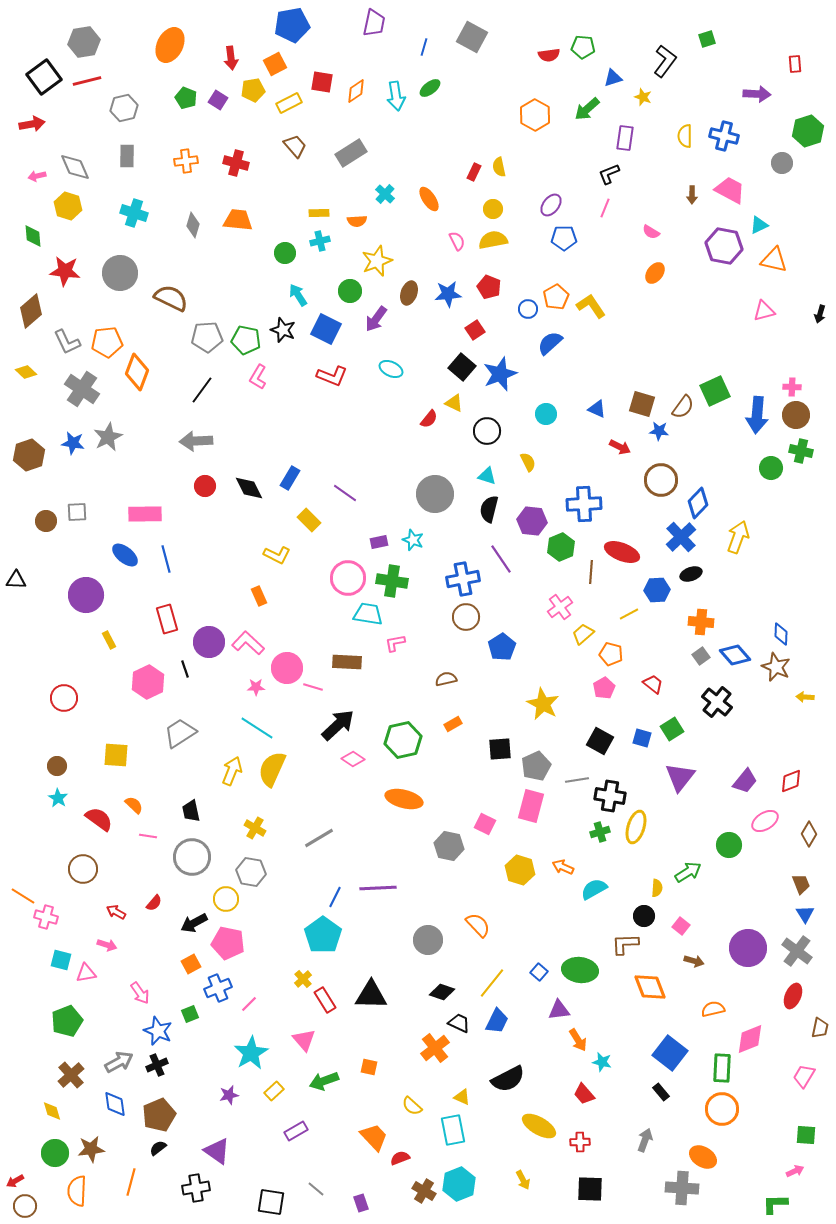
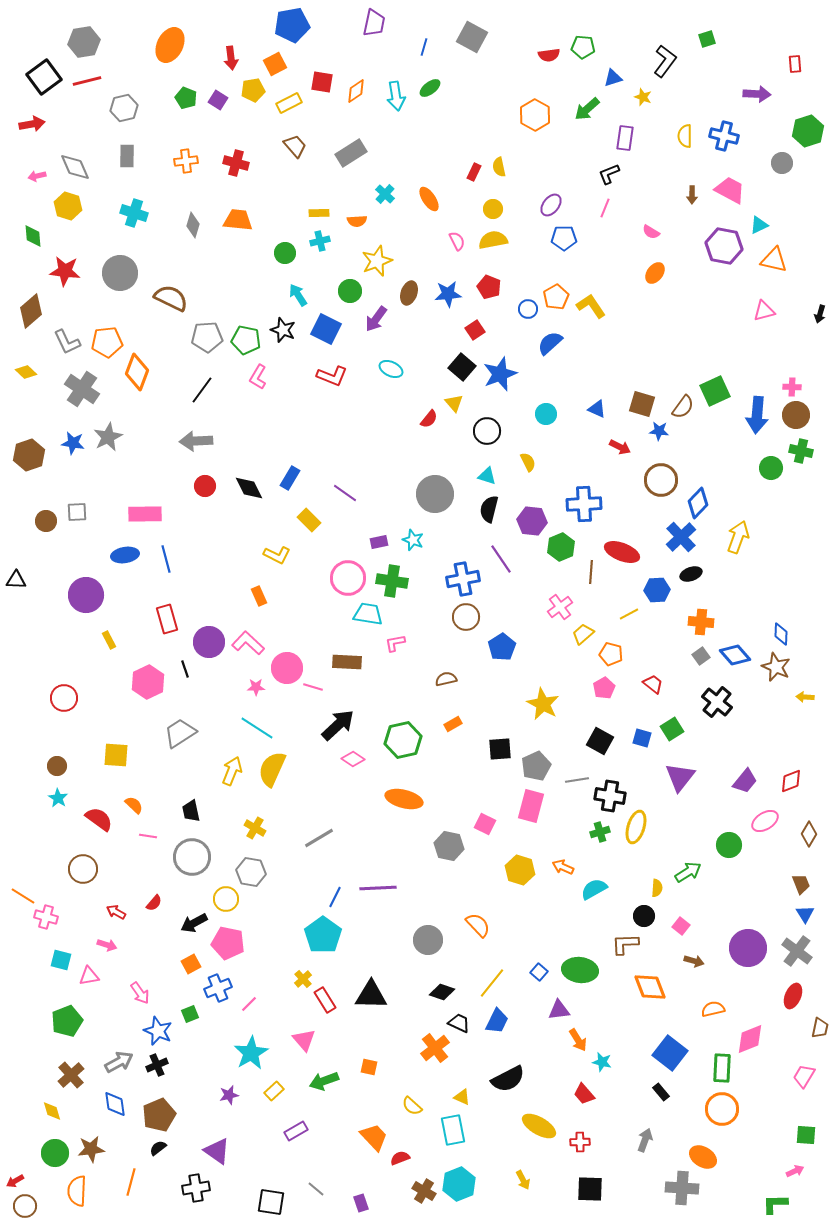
yellow triangle at (454, 403): rotated 24 degrees clockwise
blue ellipse at (125, 555): rotated 48 degrees counterclockwise
pink triangle at (86, 973): moved 3 px right, 3 px down
